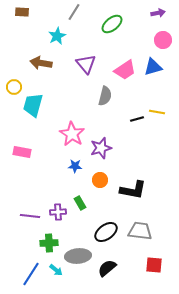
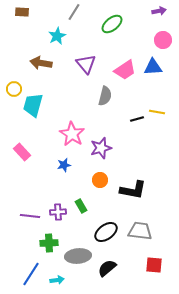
purple arrow: moved 1 px right, 2 px up
blue triangle: rotated 12 degrees clockwise
yellow circle: moved 2 px down
pink rectangle: rotated 36 degrees clockwise
blue star: moved 11 px left, 1 px up; rotated 16 degrees counterclockwise
green rectangle: moved 1 px right, 3 px down
cyan arrow: moved 1 px right, 10 px down; rotated 48 degrees counterclockwise
